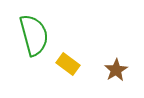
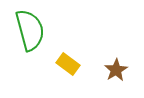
green semicircle: moved 4 px left, 5 px up
